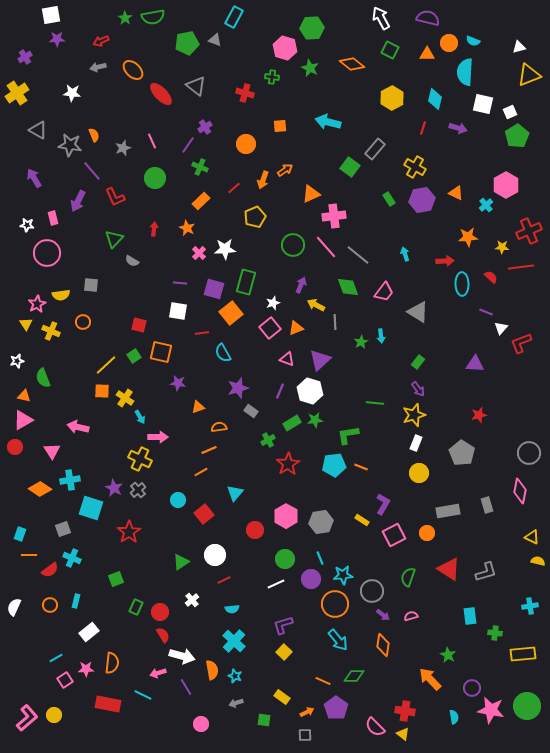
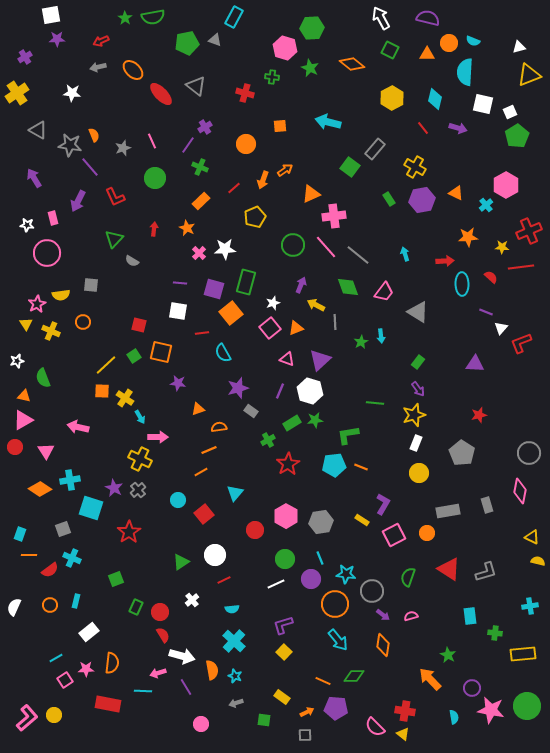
red line at (423, 128): rotated 56 degrees counterclockwise
purple line at (92, 171): moved 2 px left, 4 px up
orange triangle at (198, 407): moved 2 px down
pink triangle at (52, 451): moved 6 px left
cyan star at (343, 575): moved 3 px right, 1 px up; rotated 12 degrees clockwise
cyan line at (143, 695): moved 4 px up; rotated 24 degrees counterclockwise
purple pentagon at (336, 708): rotated 30 degrees counterclockwise
